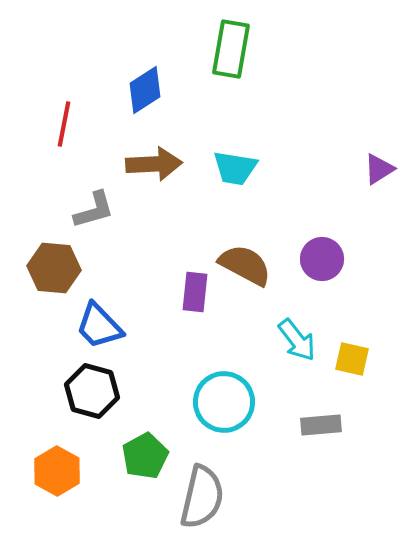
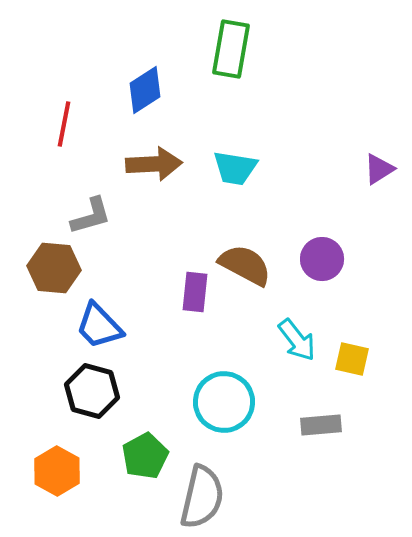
gray L-shape: moved 3 px left, 6 px down
